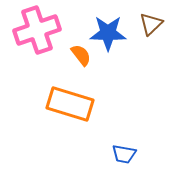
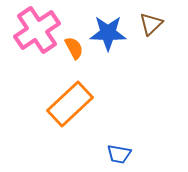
pink cross: rotated 15 degrees counterclockwise
orange semicircle: moved 7 px left, 7 px up; rotated 10 degrees clockwise
orange rectangle: rotated 60 degrees counterclockwise
blue trapezoid: moved 5 px left
